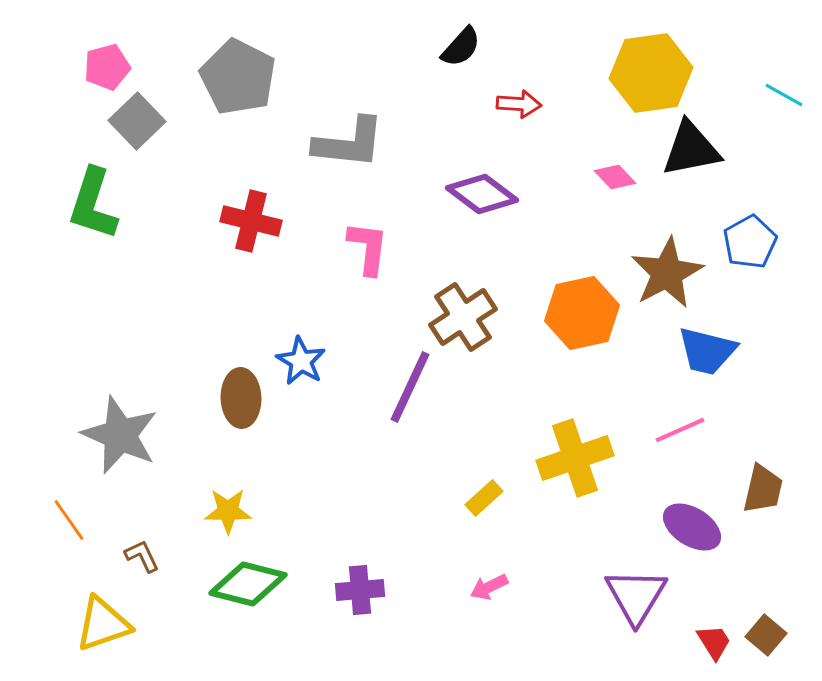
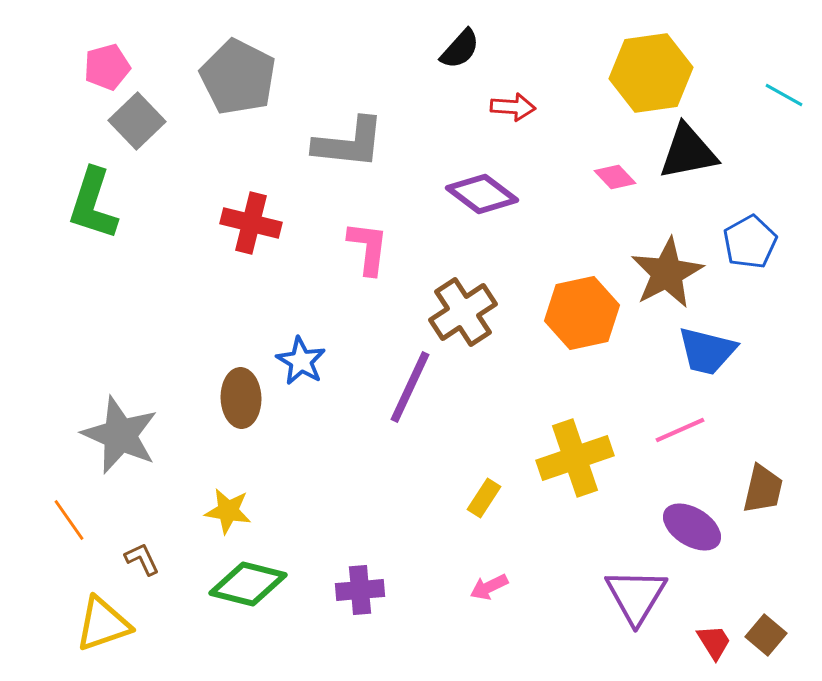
black semicircle: moved 1 px left, 2 px down
red arrow: moved 6 px left, 3 px down
black triangle: moved 3 px left, 3 px down
red cross: moved 2 px down
brown cross: moved 5 px up
yellow rectangle: rotated 15 degrees counterclockwise
yellow star: rotated 9 degrees clockwise
brown L-shape: moved 3 px down
